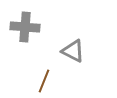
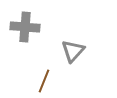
gray triangle: rotated 45 degrees clockwise
